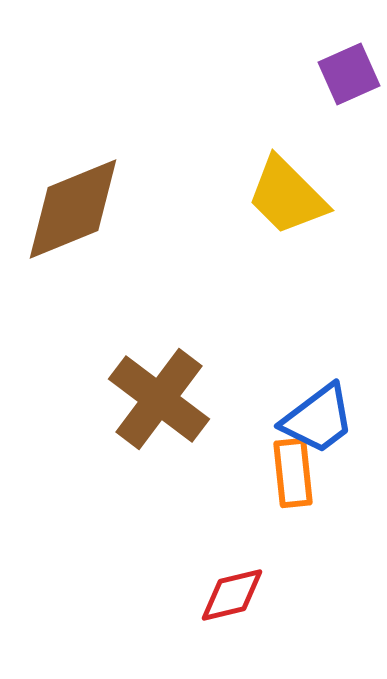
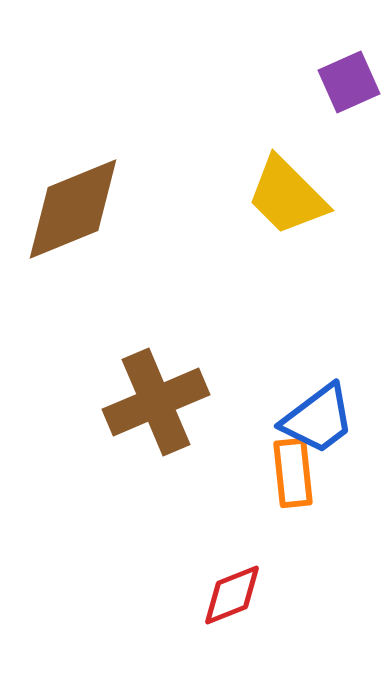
purple square: moved 8 px down
brown cross: moved 3 px left, 3 px down; rotated 30 degrees clockwise
red diamond: rotated 8 degrees counterclockwise
